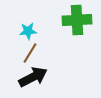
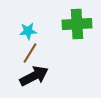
green cross: moved 4 px down
black arrow: moved 1 px right, 1 px up
